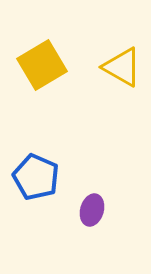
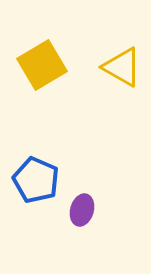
blue pentagon: moved 3 px down
purple ellipse: moved 10 px left
